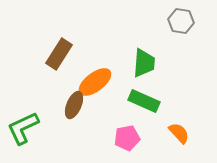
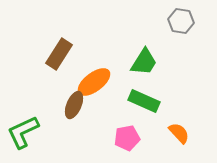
green trapezoid: moved 1 px up; rotated 28 degrees clockwise
orange ellipse: moved 1 px left
green L-shape: moved 4 px down
